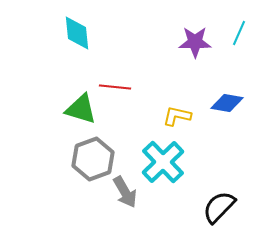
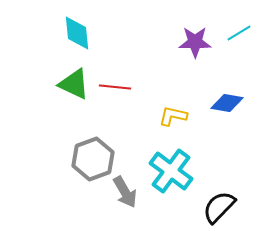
cyan line: rotated 35 degrees clockwise
green triangle: moved 7 px left, 25 px up; rotated 8 degrees clockwise
yellow L-shape: moved 4 px left
cyan cross: moved 8 px right, 9 px down; rotated 9 degrees counterclockwise
